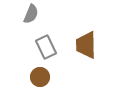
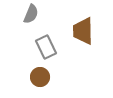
brown trapezoid: moved 3 px left, 14 px up
